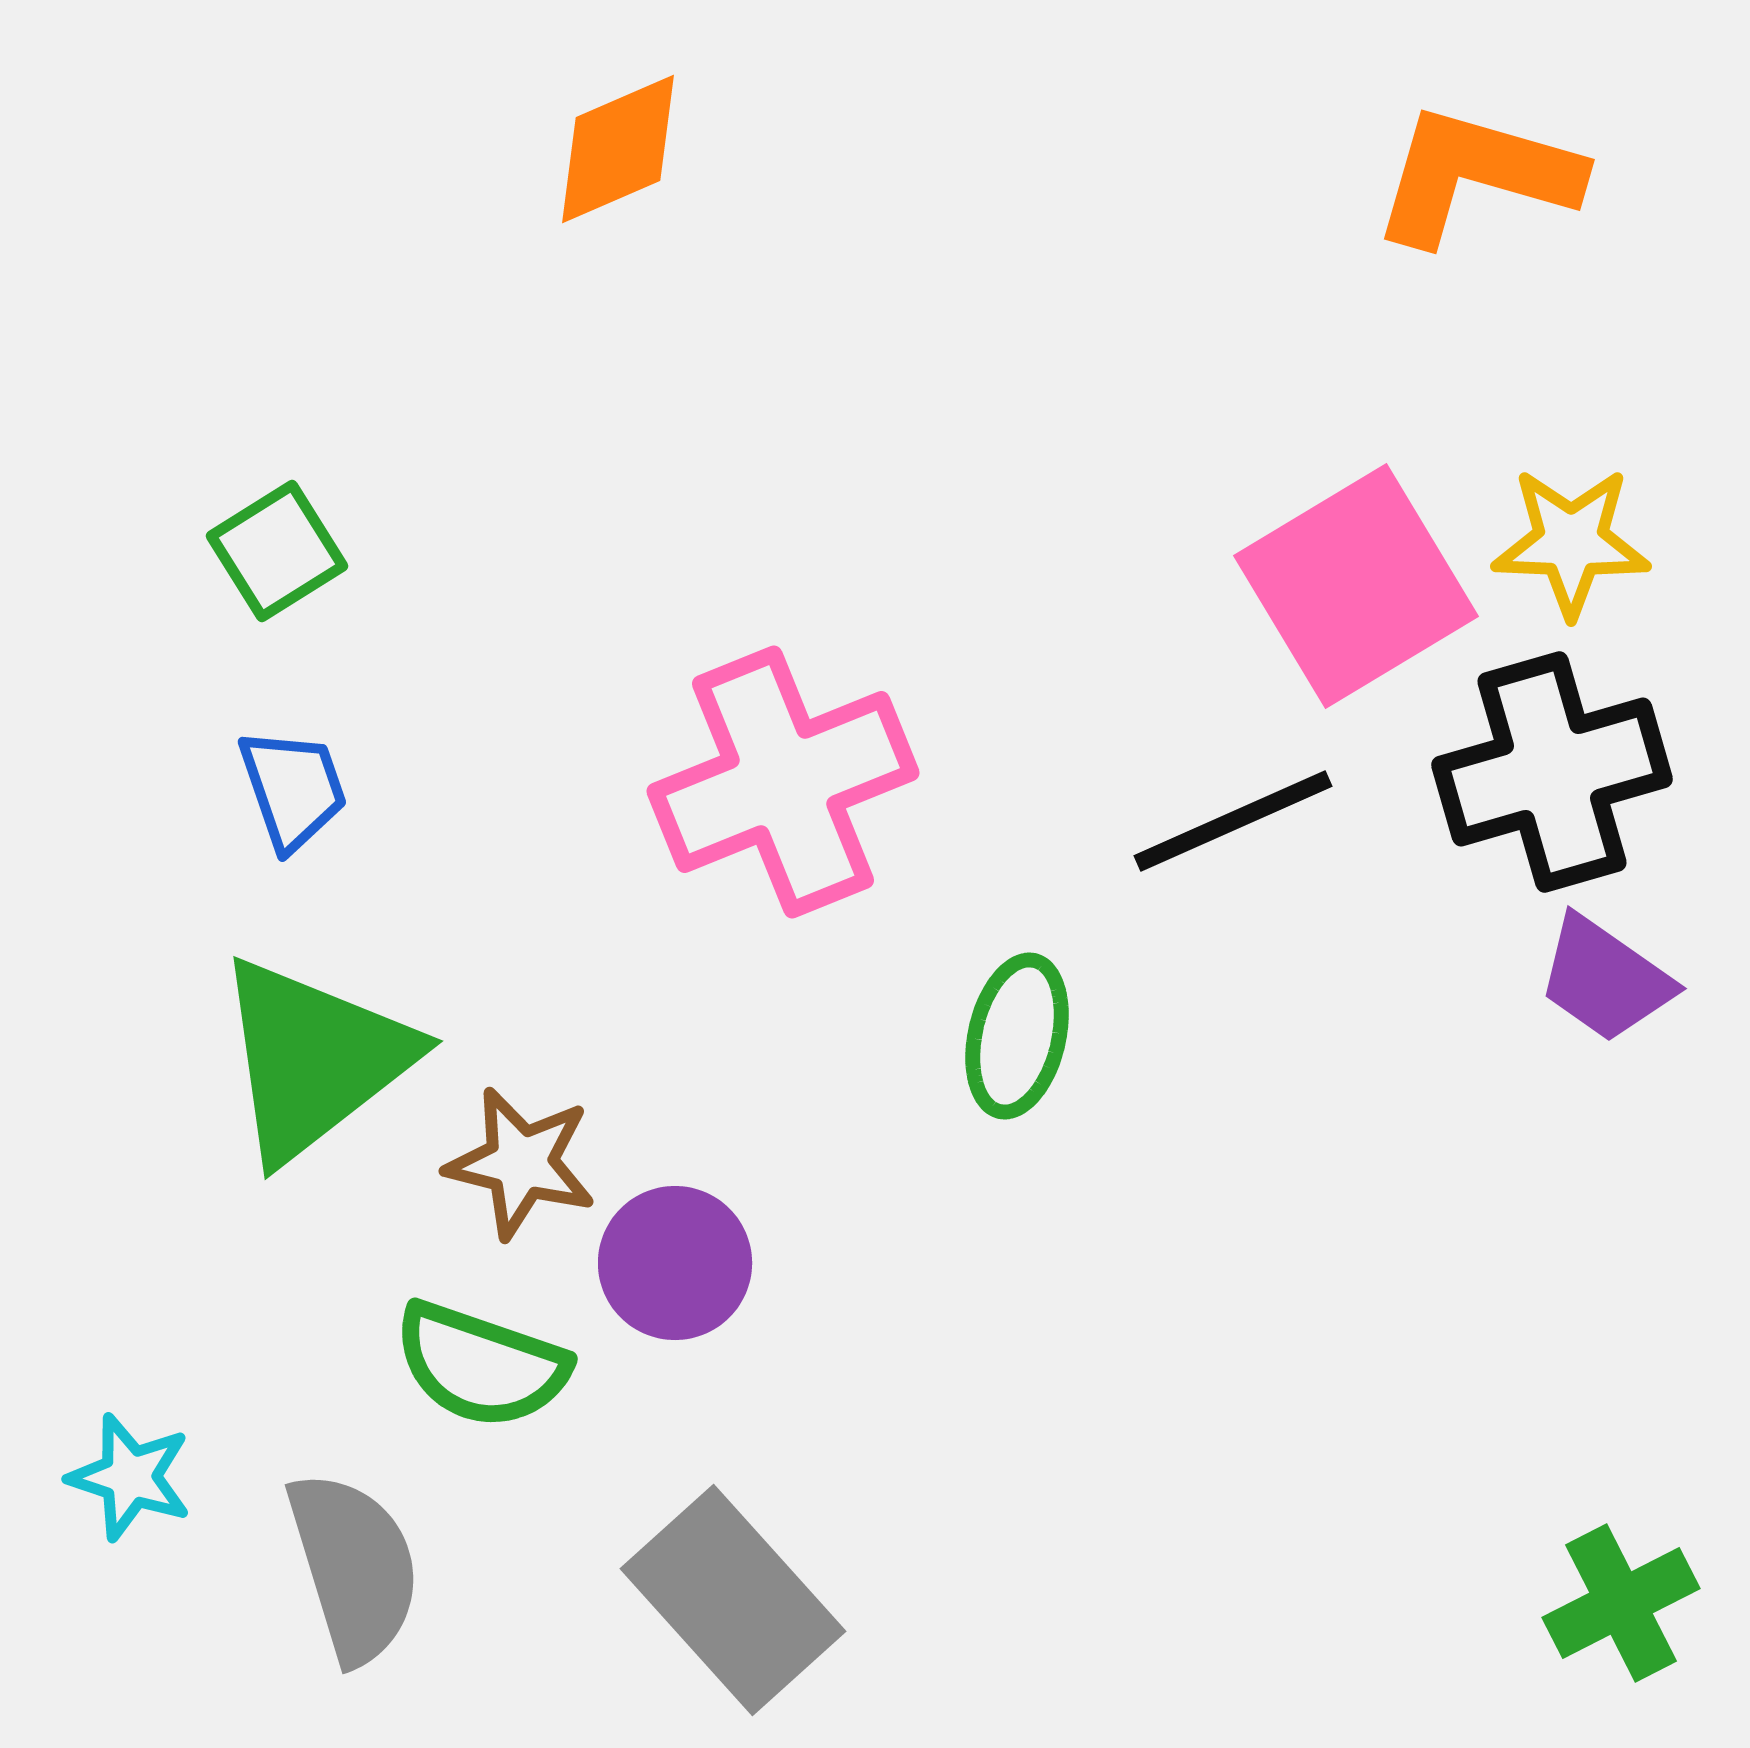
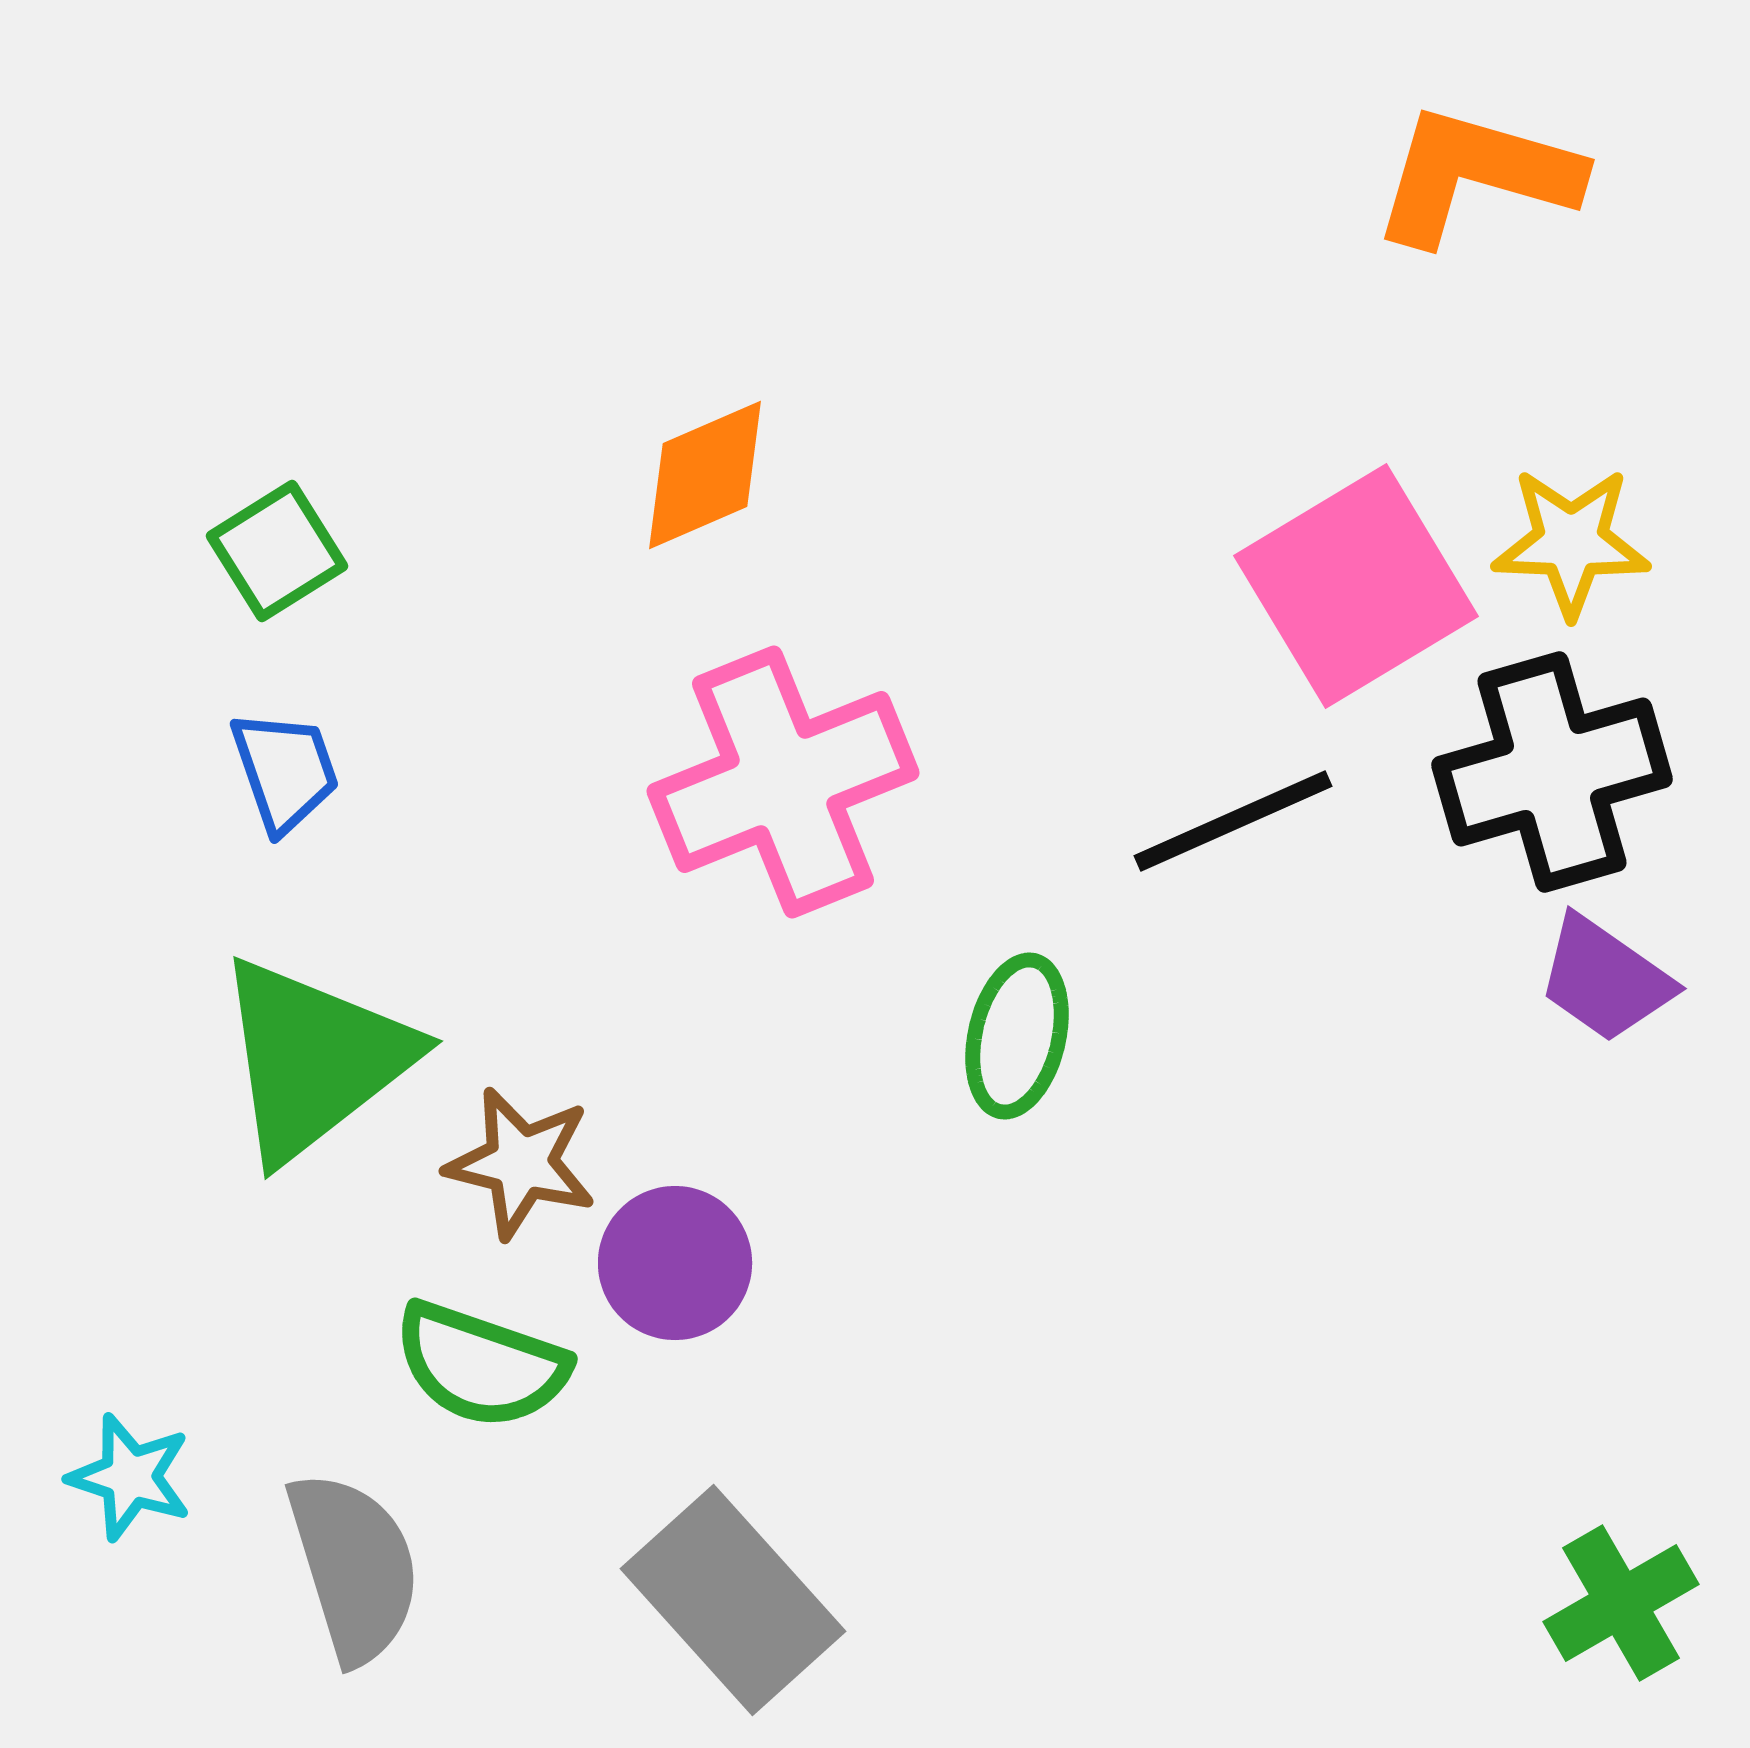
orange diamond: moved 87 px right, 326 px down
blue trapezoid: moved 8 px left, 18 px up
green cross: rotated 3 degrees counterclockwise
